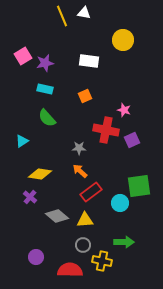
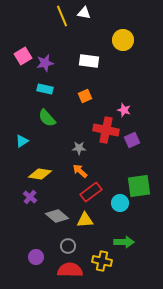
gray circle: moved 15 px left, 1 px down
